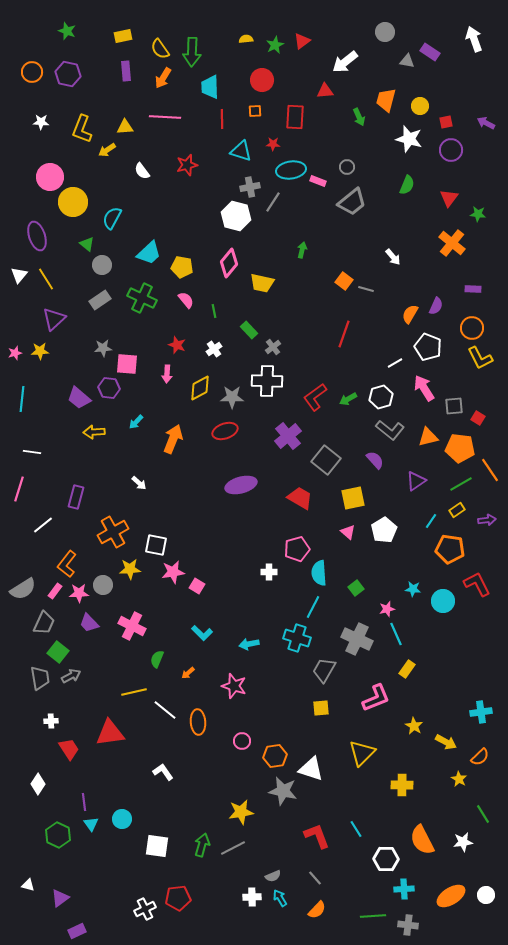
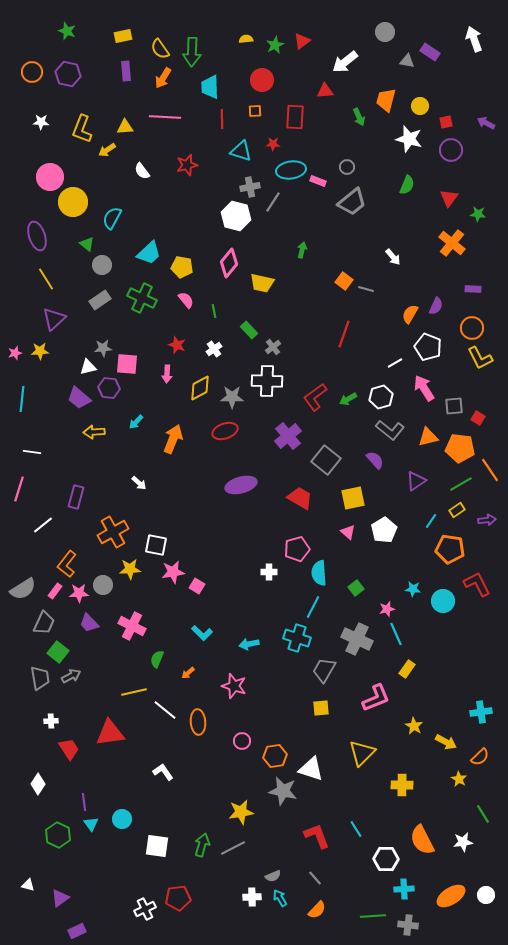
white triangle at (19, 275): moved 69 px right, 92 px down; rotated 36 degrees clockwise
